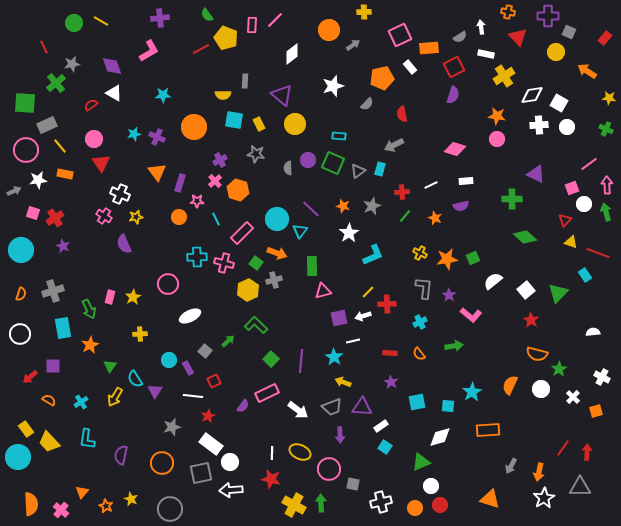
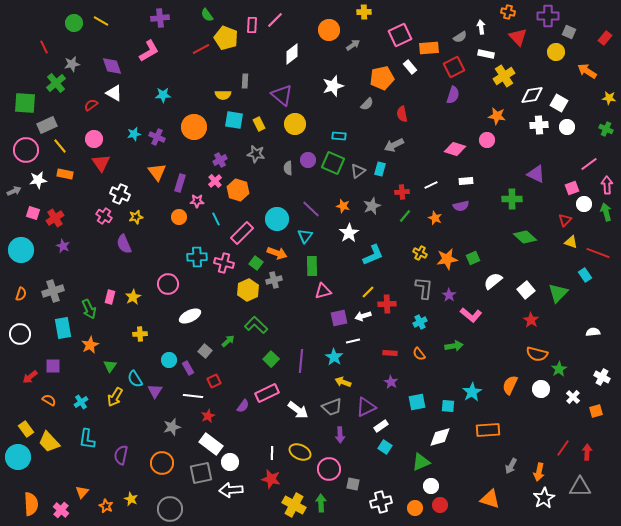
pink circle at (497, 139): moved 10 px left, 1 px down
cyan triangle at (300, 231): moved 5 px right, 5 px down
purple triangle at (362, 407): moved 4 px right; rotated 30 degrees counterclockwise
